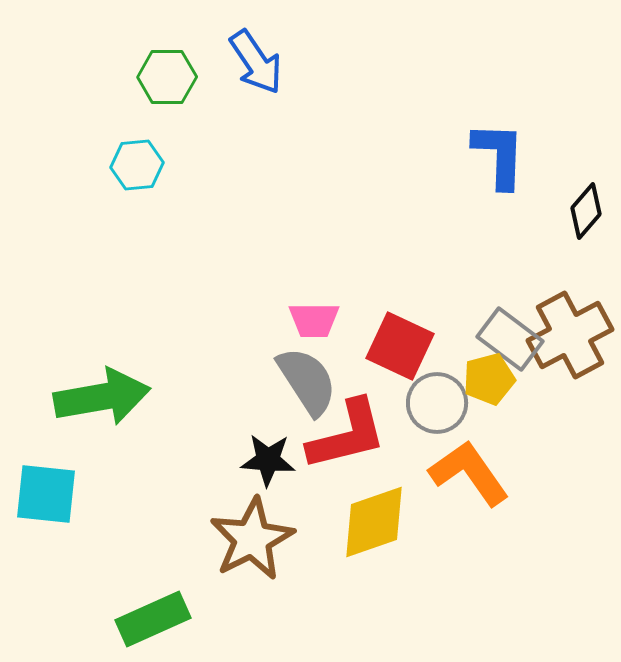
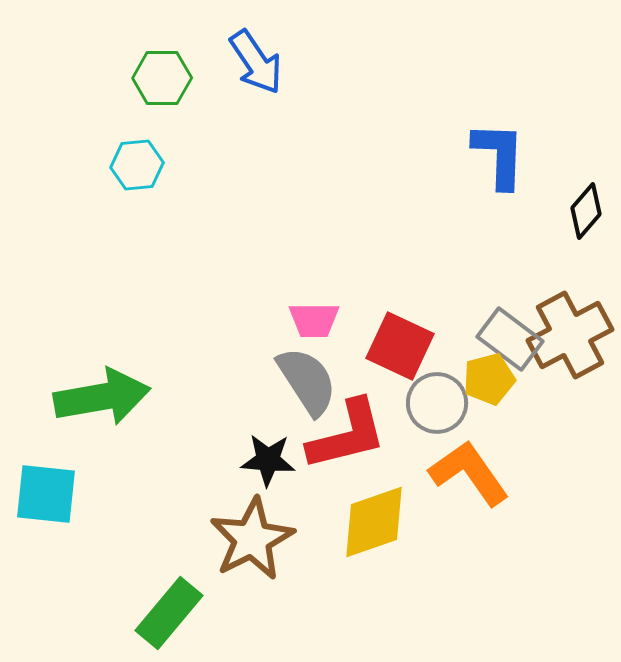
green hexagon: moved 5 px left, 1 px down
green rectangle: moved 16 px right, 6 px up; rotated 26 degrees counterclockwise
